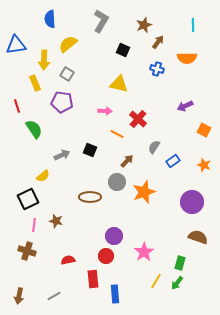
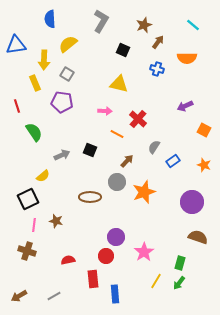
cyan line at (193, 25): rotated 48 degrees counterclockwise
green semicircle at (34, 129): moved 3 px down
purple circle at (114, 236): moved 2 px right, 1 px down
green arrow at (177, 283): moved 2 px right
brown arrow at (19, 296): rotated 49 degrees clockwise
